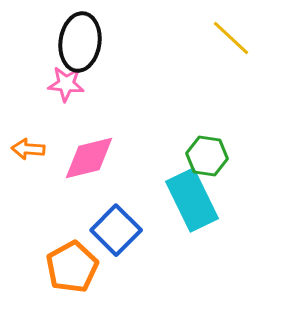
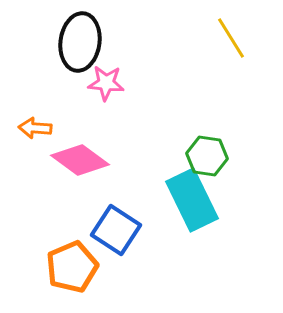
yellow line: rotated 15 degrees clockwise
pink star: moved 40 px right, 1 px up
orange arrow: moved 7 px right, 21 px up
pink diamond: moved 9 px left, 2 px down; rotated 50 degrees clockwise
blue square: rotated 12 degrees counterclockwise
orange pentagon: rotated 6 degrees clockwise
